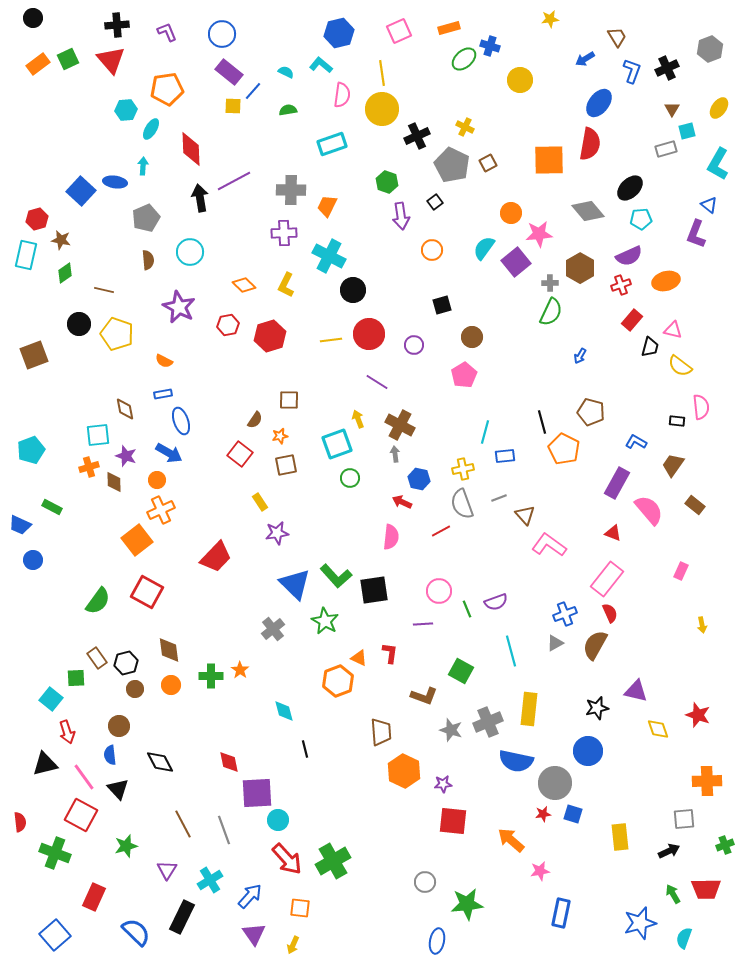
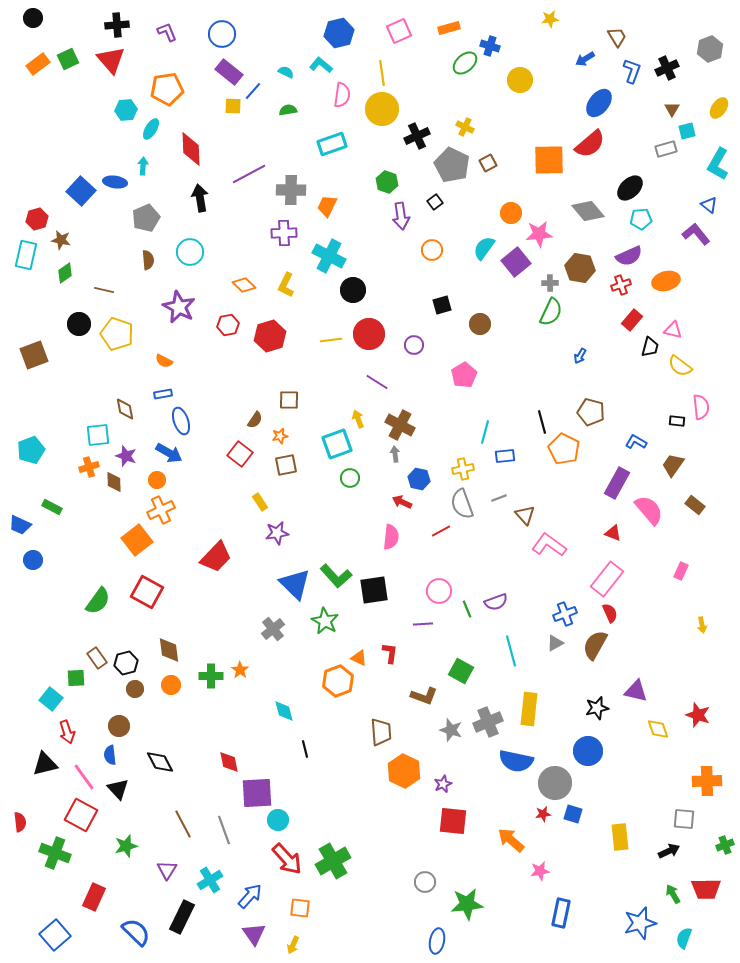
green ellipse at (464, 59): moved 1 px right, 4 px down
red semicircle at (590, 144): rotated 40 degrees clockwise
purple line at (234, 181): moved 15 px right, 7 px up
purple L-shape at (696, 234): rotated 120 degrees clockwise
brown hexagon at (580, 268): rotated 20 degrees counterclockwise
brown circle at (472, 337): moved 8 px right, 13 px up
purple star at (443, 784): rotated 18 degrees counterclockwise
gray square at (684, 819): rotated 10 degrees clockwise
